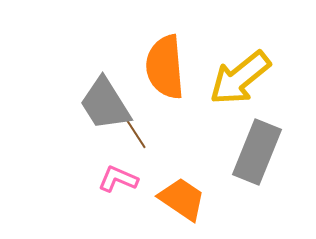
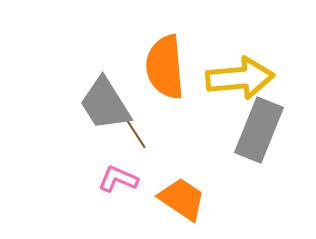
yellow arrow: rotated 146 degrees counterclockwise
gray rectangle: moved 2 px right, 22 px up
